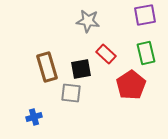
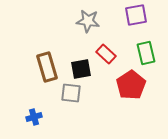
purple square: moved 9 px left
